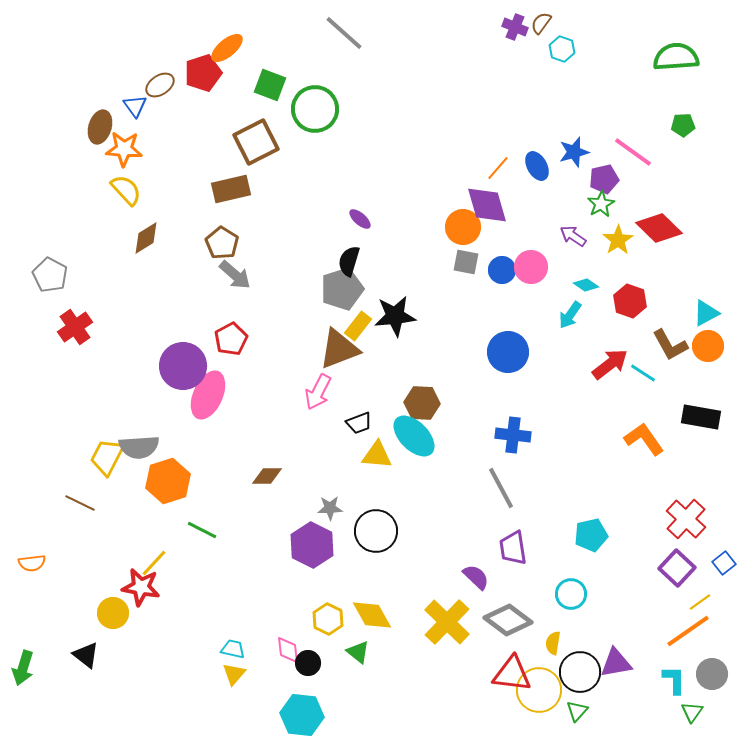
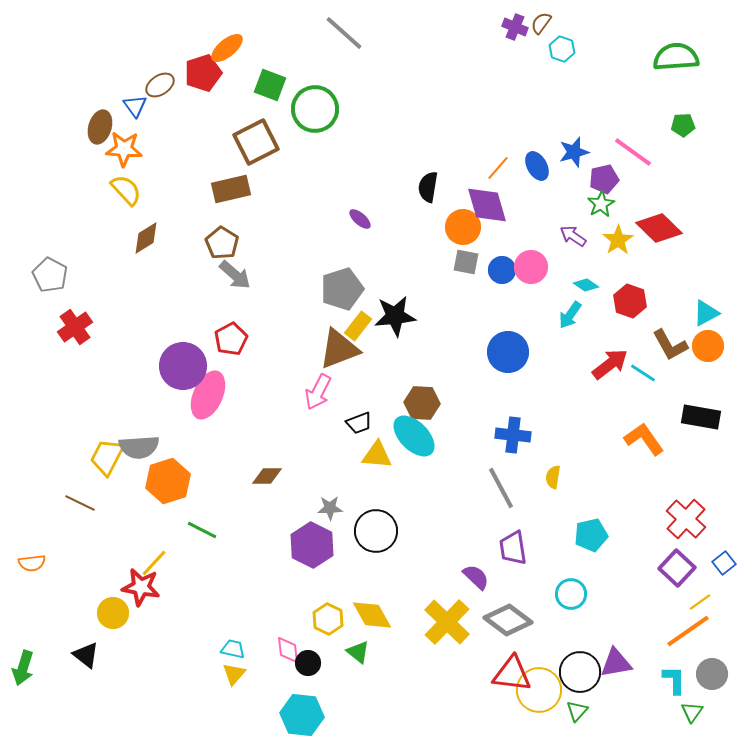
black semicircle at (349, 261): moved 79 px right, 74 px up; rotated 8 degrees counterclockwise
yellow semicircle at (553, 643): moved 166 px up
